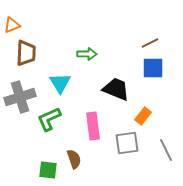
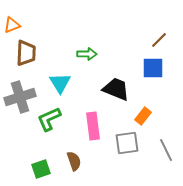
brown line: moved 9 px right, 3 px up; rotated 18 degrees counterclockwise
brown semicircle: moved 2 px down
green square: moved 7 px left, 1 px up; rotated 24 degrees counterclockwise
